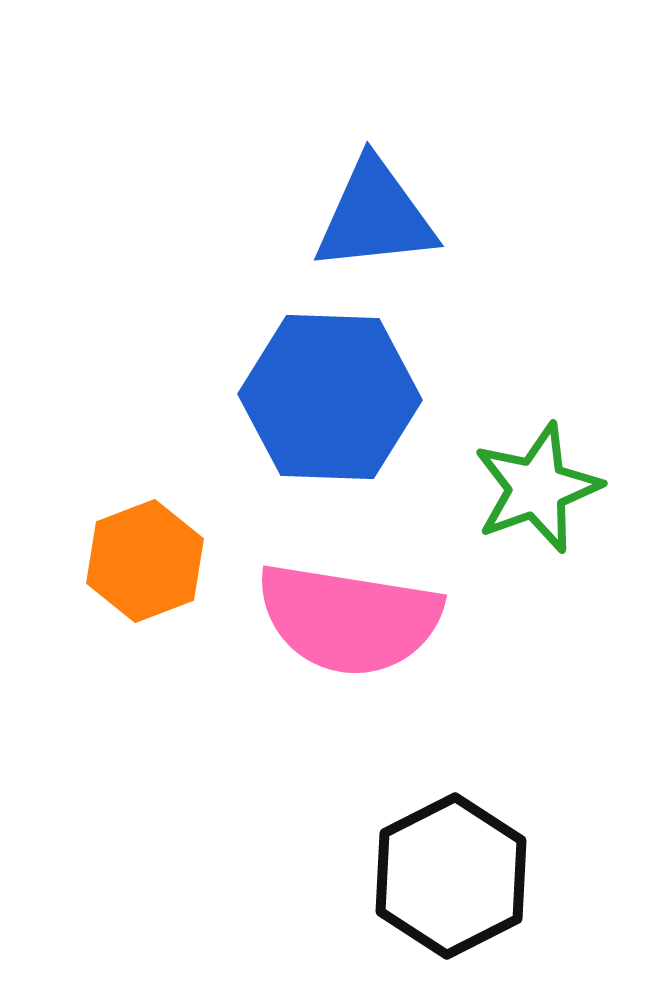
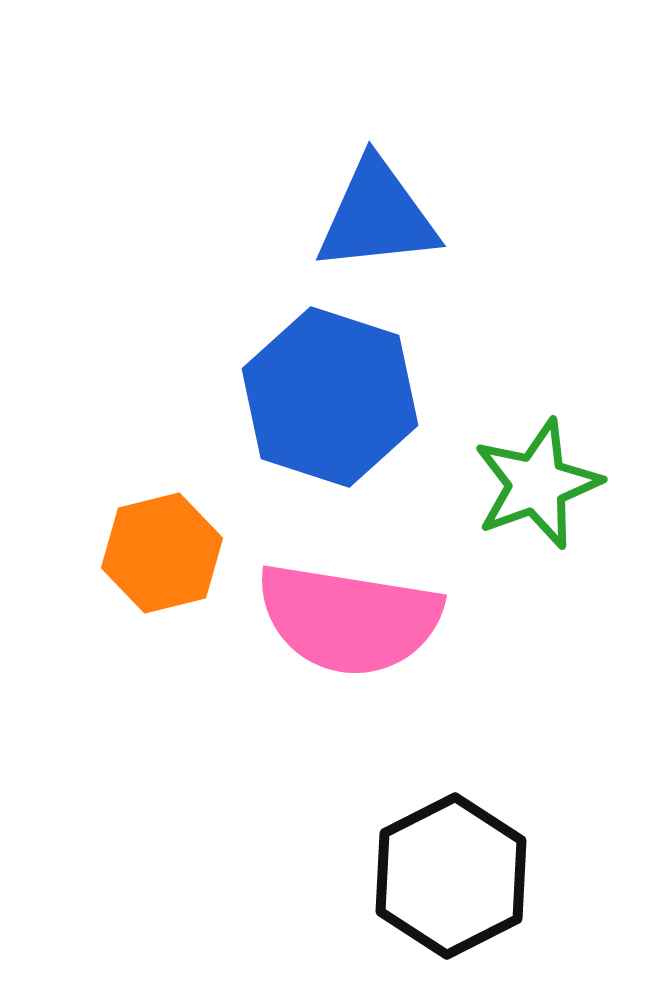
blue triangle: moved 2 px right
blue hexagon: rotated 16 degrees clockwise
green star: moved 4 px up
orange hexagon: moved 17 px right, 8 px up; rotated 7 degrees clockwise
